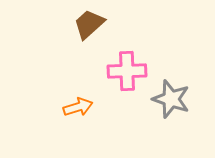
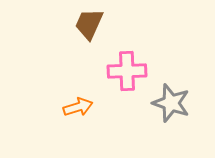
brown trapezoid: rotated 24 degrees counterclockwise
gray star: moved 4 px down
